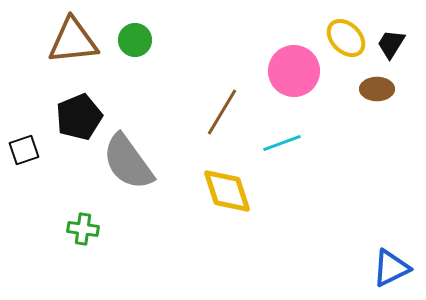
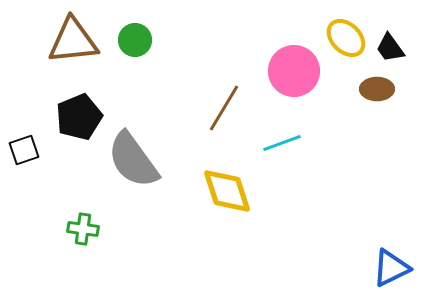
black trapezoid: moved 1 px left, 4 px down; rotated 68 degrees counterclockwise
brown line: moved 2 px right, 4 px up
gray semicircle: moved 5 px right, 2 px up
